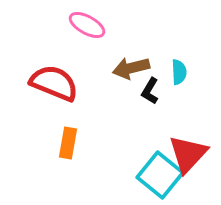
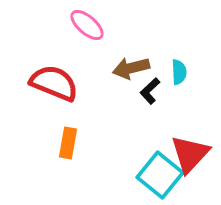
pink ellipse: rotated 12 degrees clockwise
black L-shape: rotated 16 degrees clockwise
red triangle: moved 2 px right
